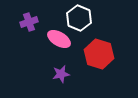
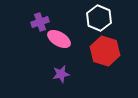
white hexagon: moved 20 px right
purple cross: moved 11 px right
red hexagon: moved 6 px right, 3 px up
